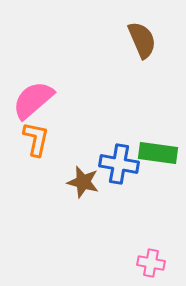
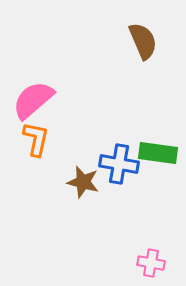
brown semicircle: moved 1 px right, 1 px down
